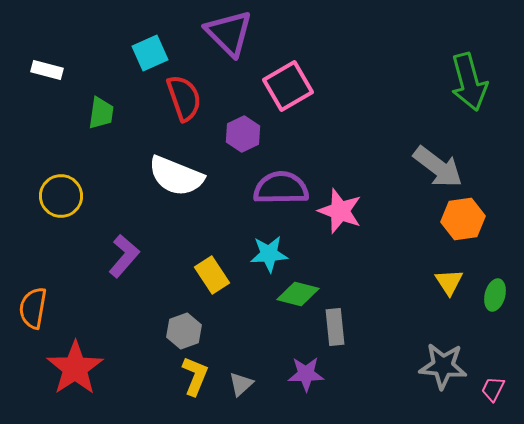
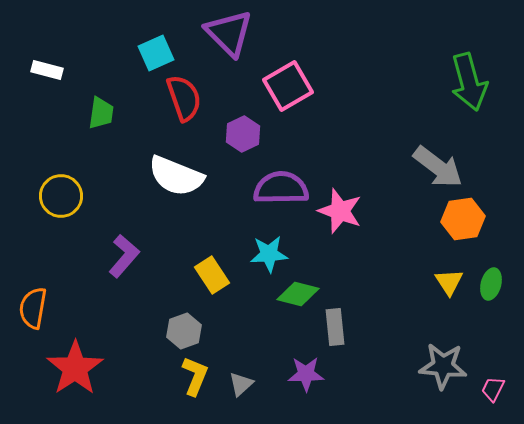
cyan square: moved 6 px right
green ellipse: moved 4 px left, 11 px up
